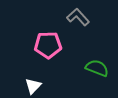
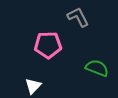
gray L-shape: rotated 15 degrees clockwise
